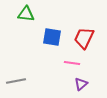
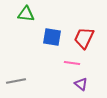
purple triangle: rotated 40 degrees counterclockwise
